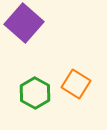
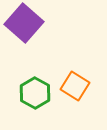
orange square: moved 1 px left, 2 px down
